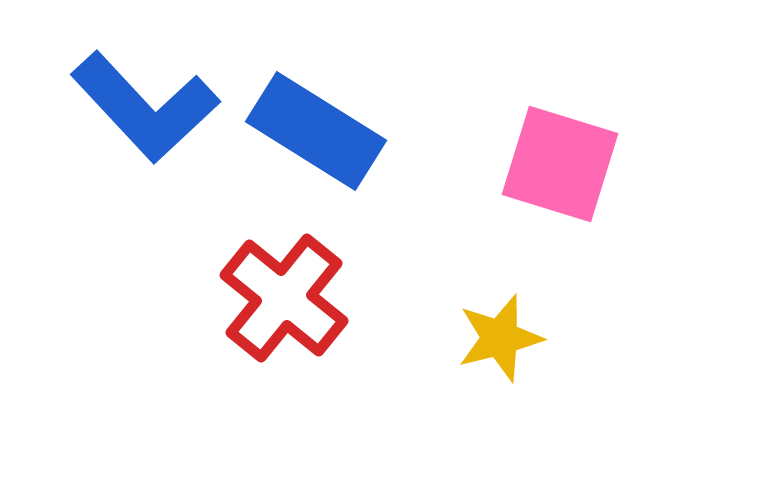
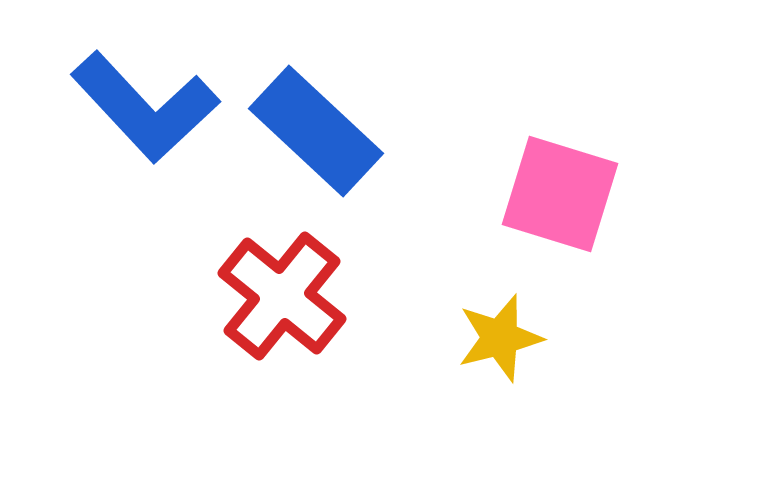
blue rectangle: rotated 11 degrees clockwise
pink square: moved 30 px down
red cross: moved 2 px left, 2 px up
